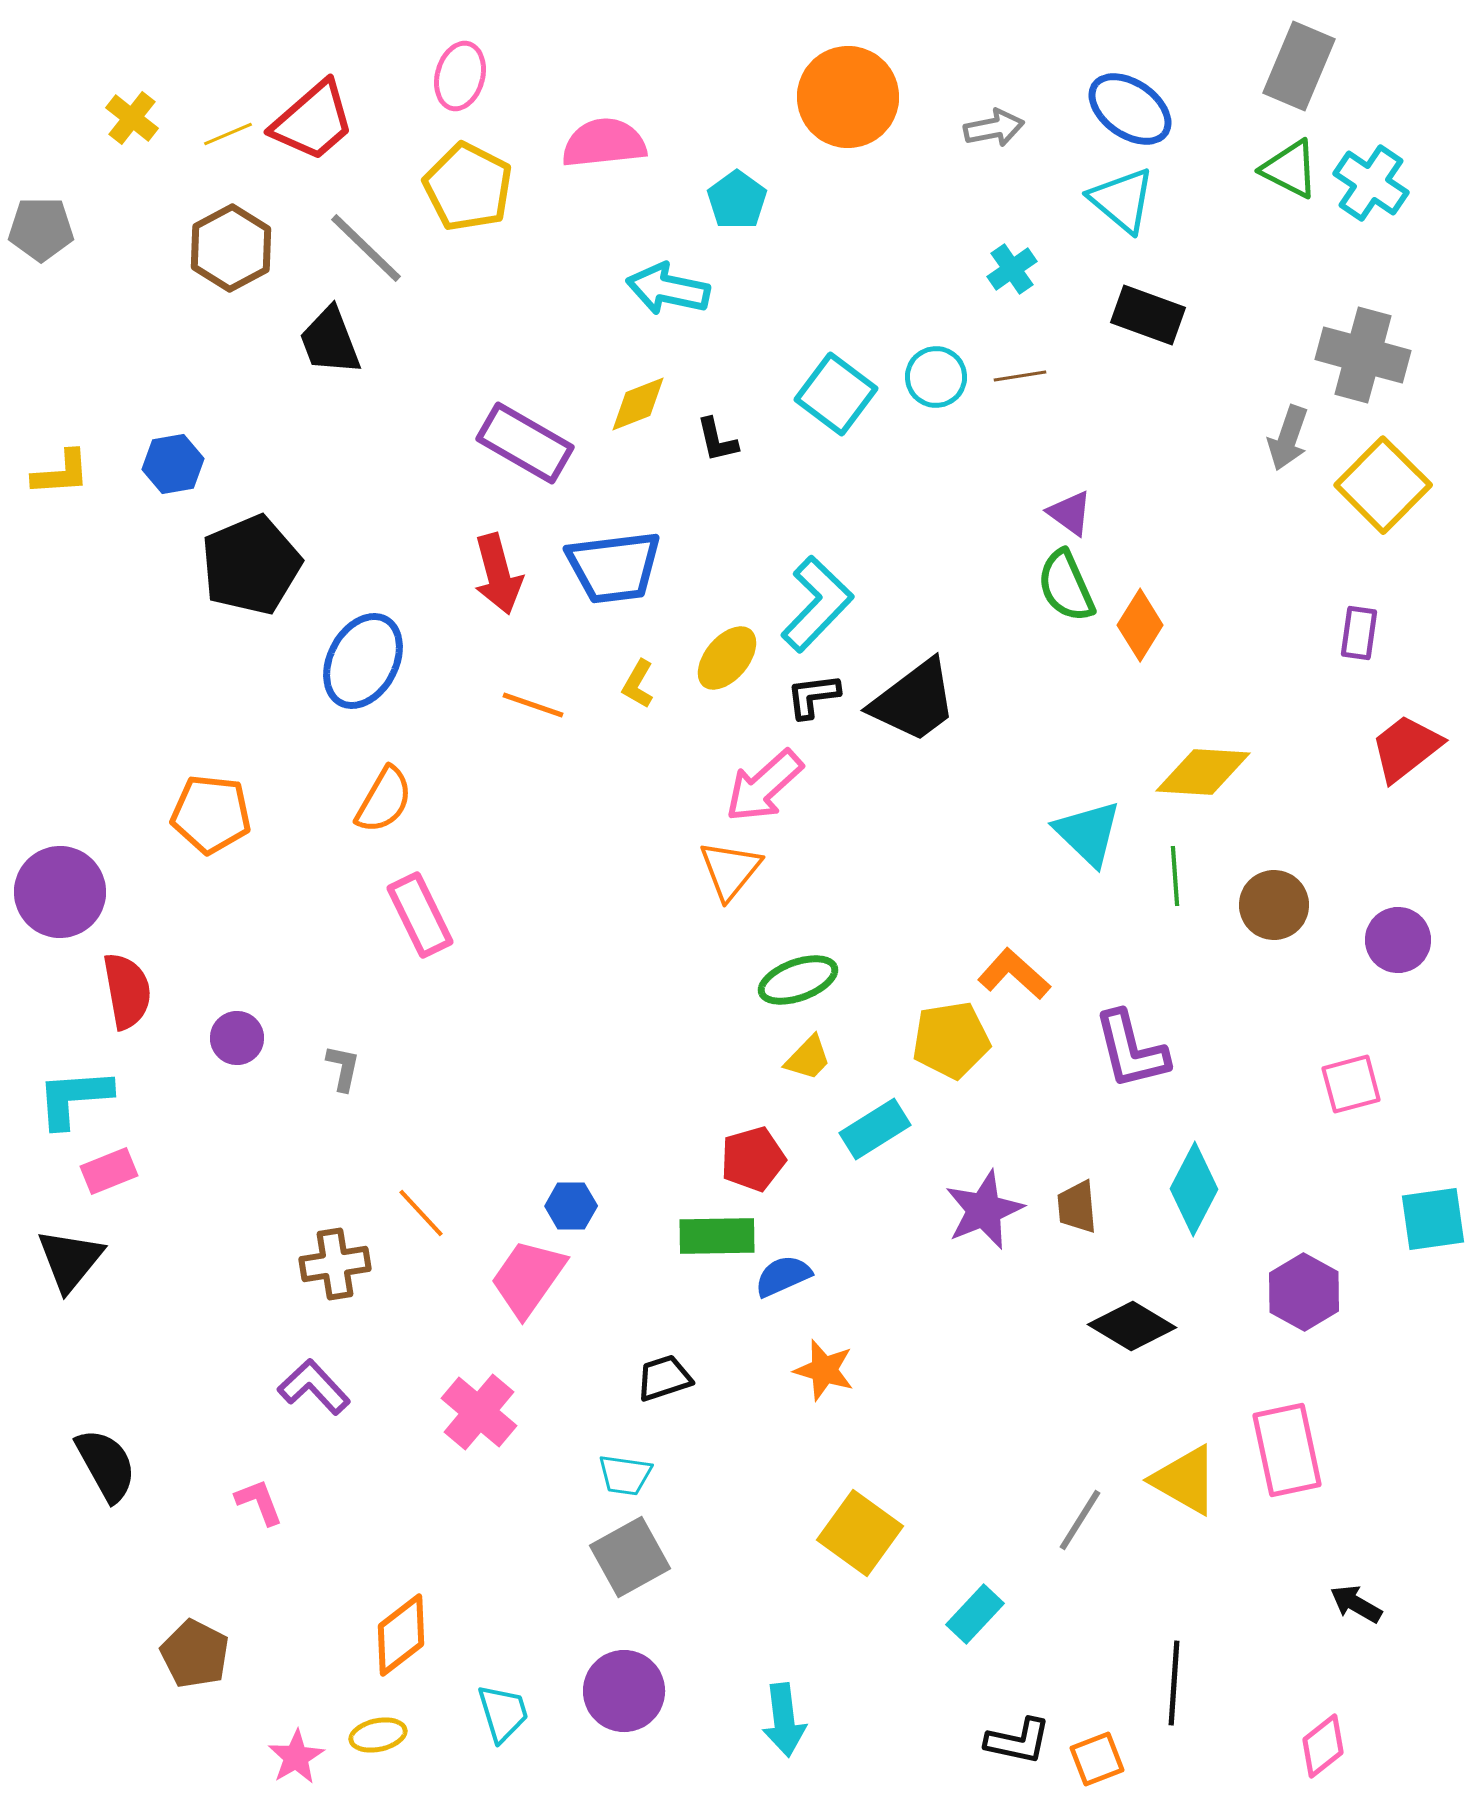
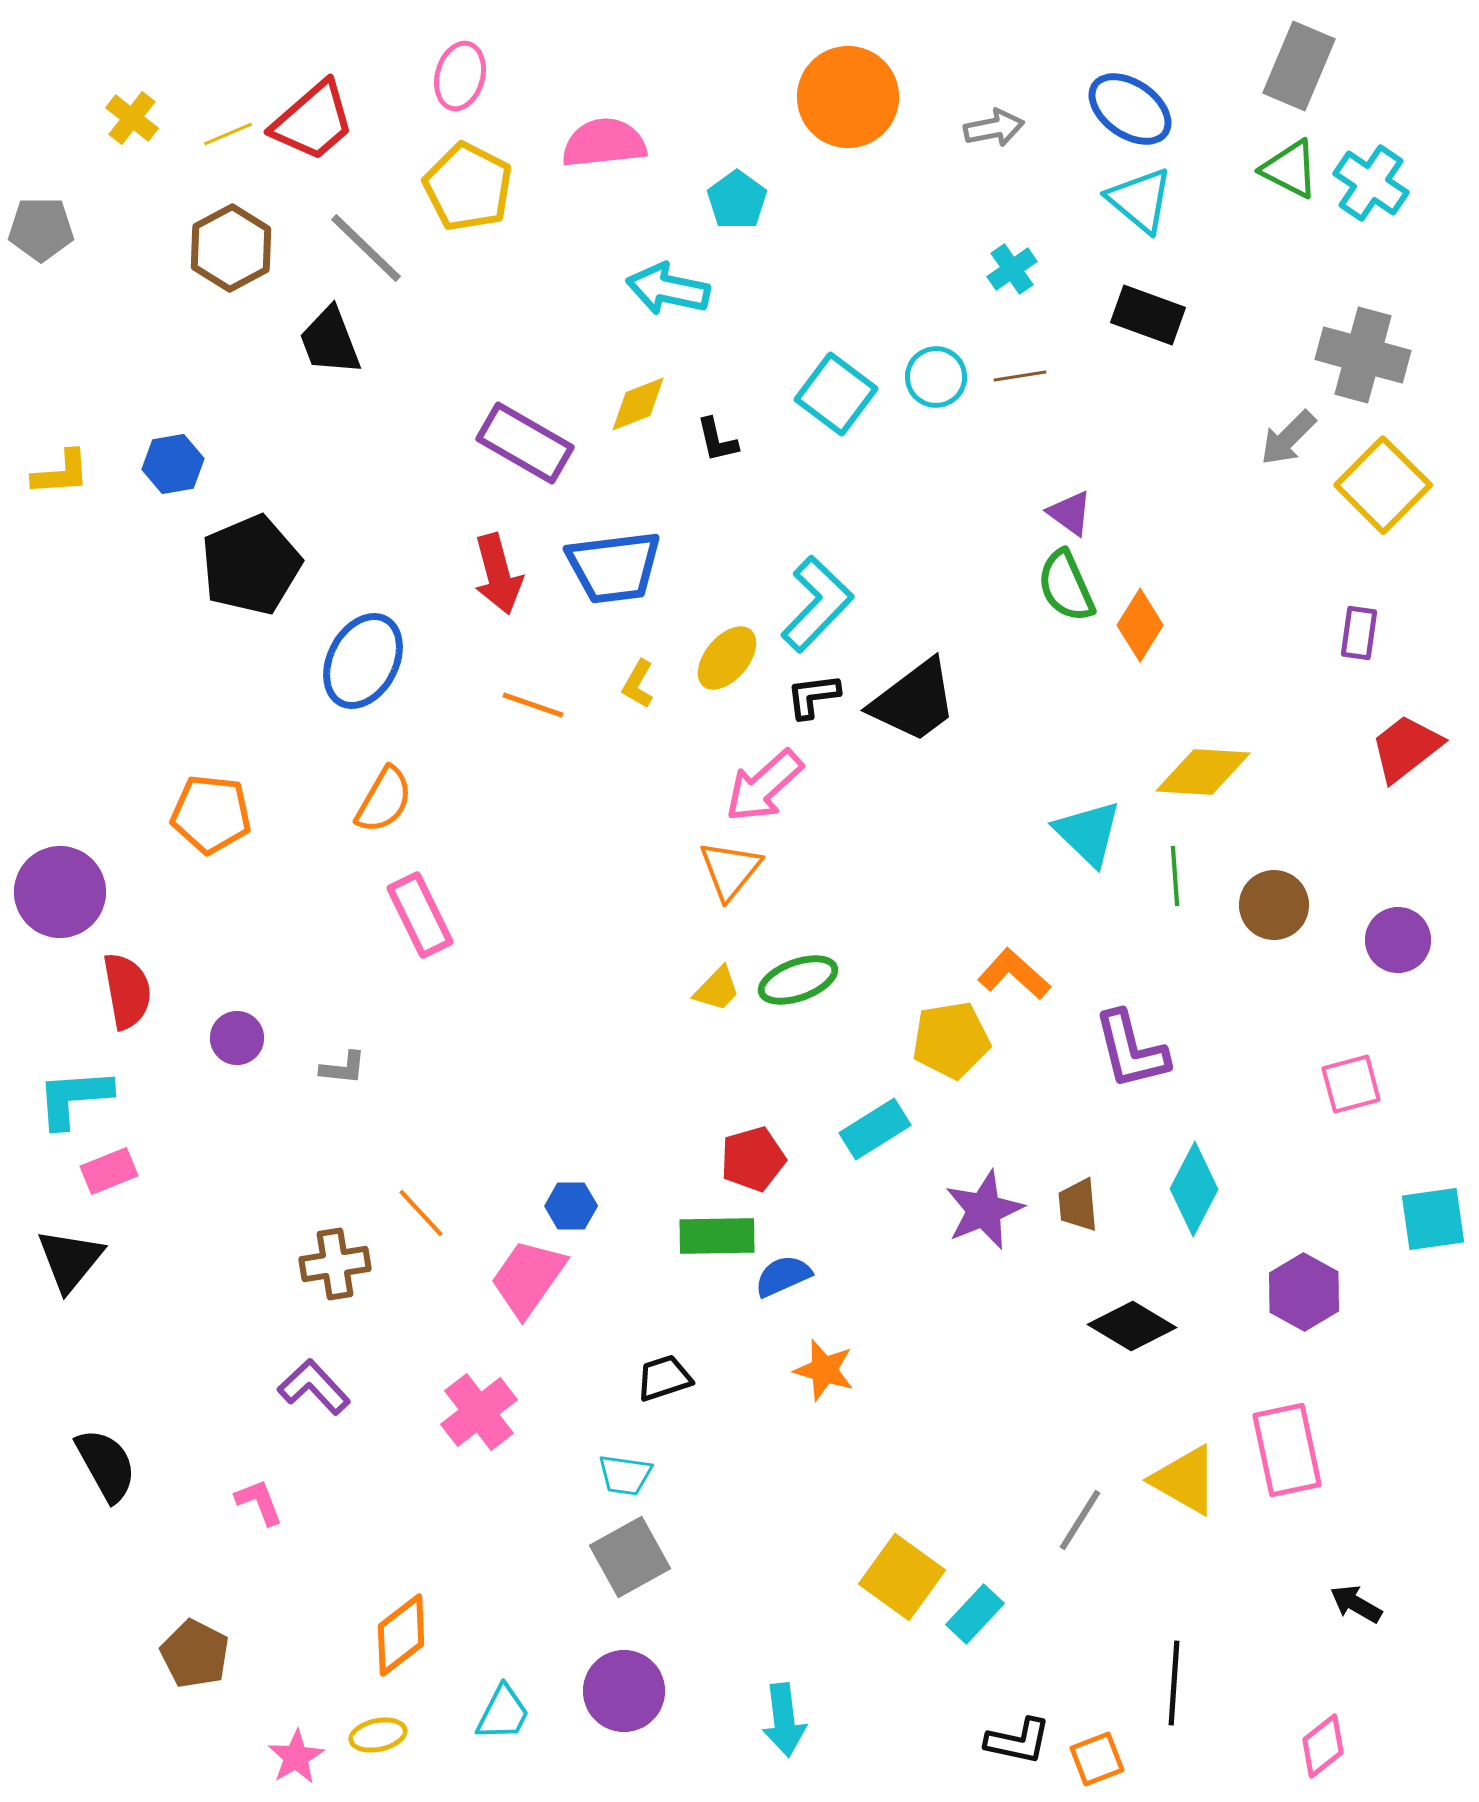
cyan triangle at (1122, 200): moved 18 px right
gray arrow at (1288, 438): rotated 26 degrees clockwise
yellow trapezoid at (808, 1058): moved 91 px left, 69 px up
gray L-shape at (343, 1068): rotated 84 degrees clockwise
brown trapezoid at (1077, 1207): moved 1 px right, 2 px up
pink cross at (479, 1412): rotated 12 degrees clockwise
yellow square at (860, 1533): moved 42 px right, 44 px down
cyan trapezoid at (503, 1713): rotated 44 degrees clockwise
